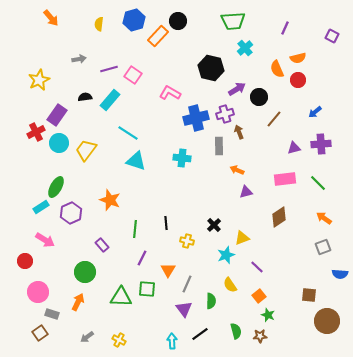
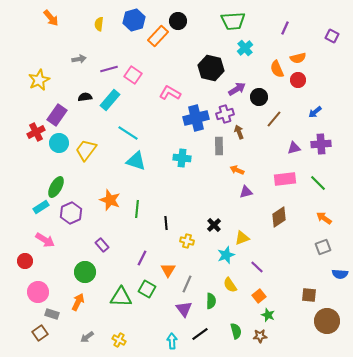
green line at (135, 229): moved 2 px right, 20 px up
green square at (147, 289): rotated 24 degrees clockwise
